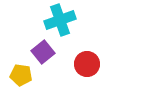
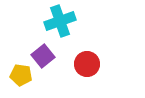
cyan cross: moved 1 px down
purple square: moved 4 px down
